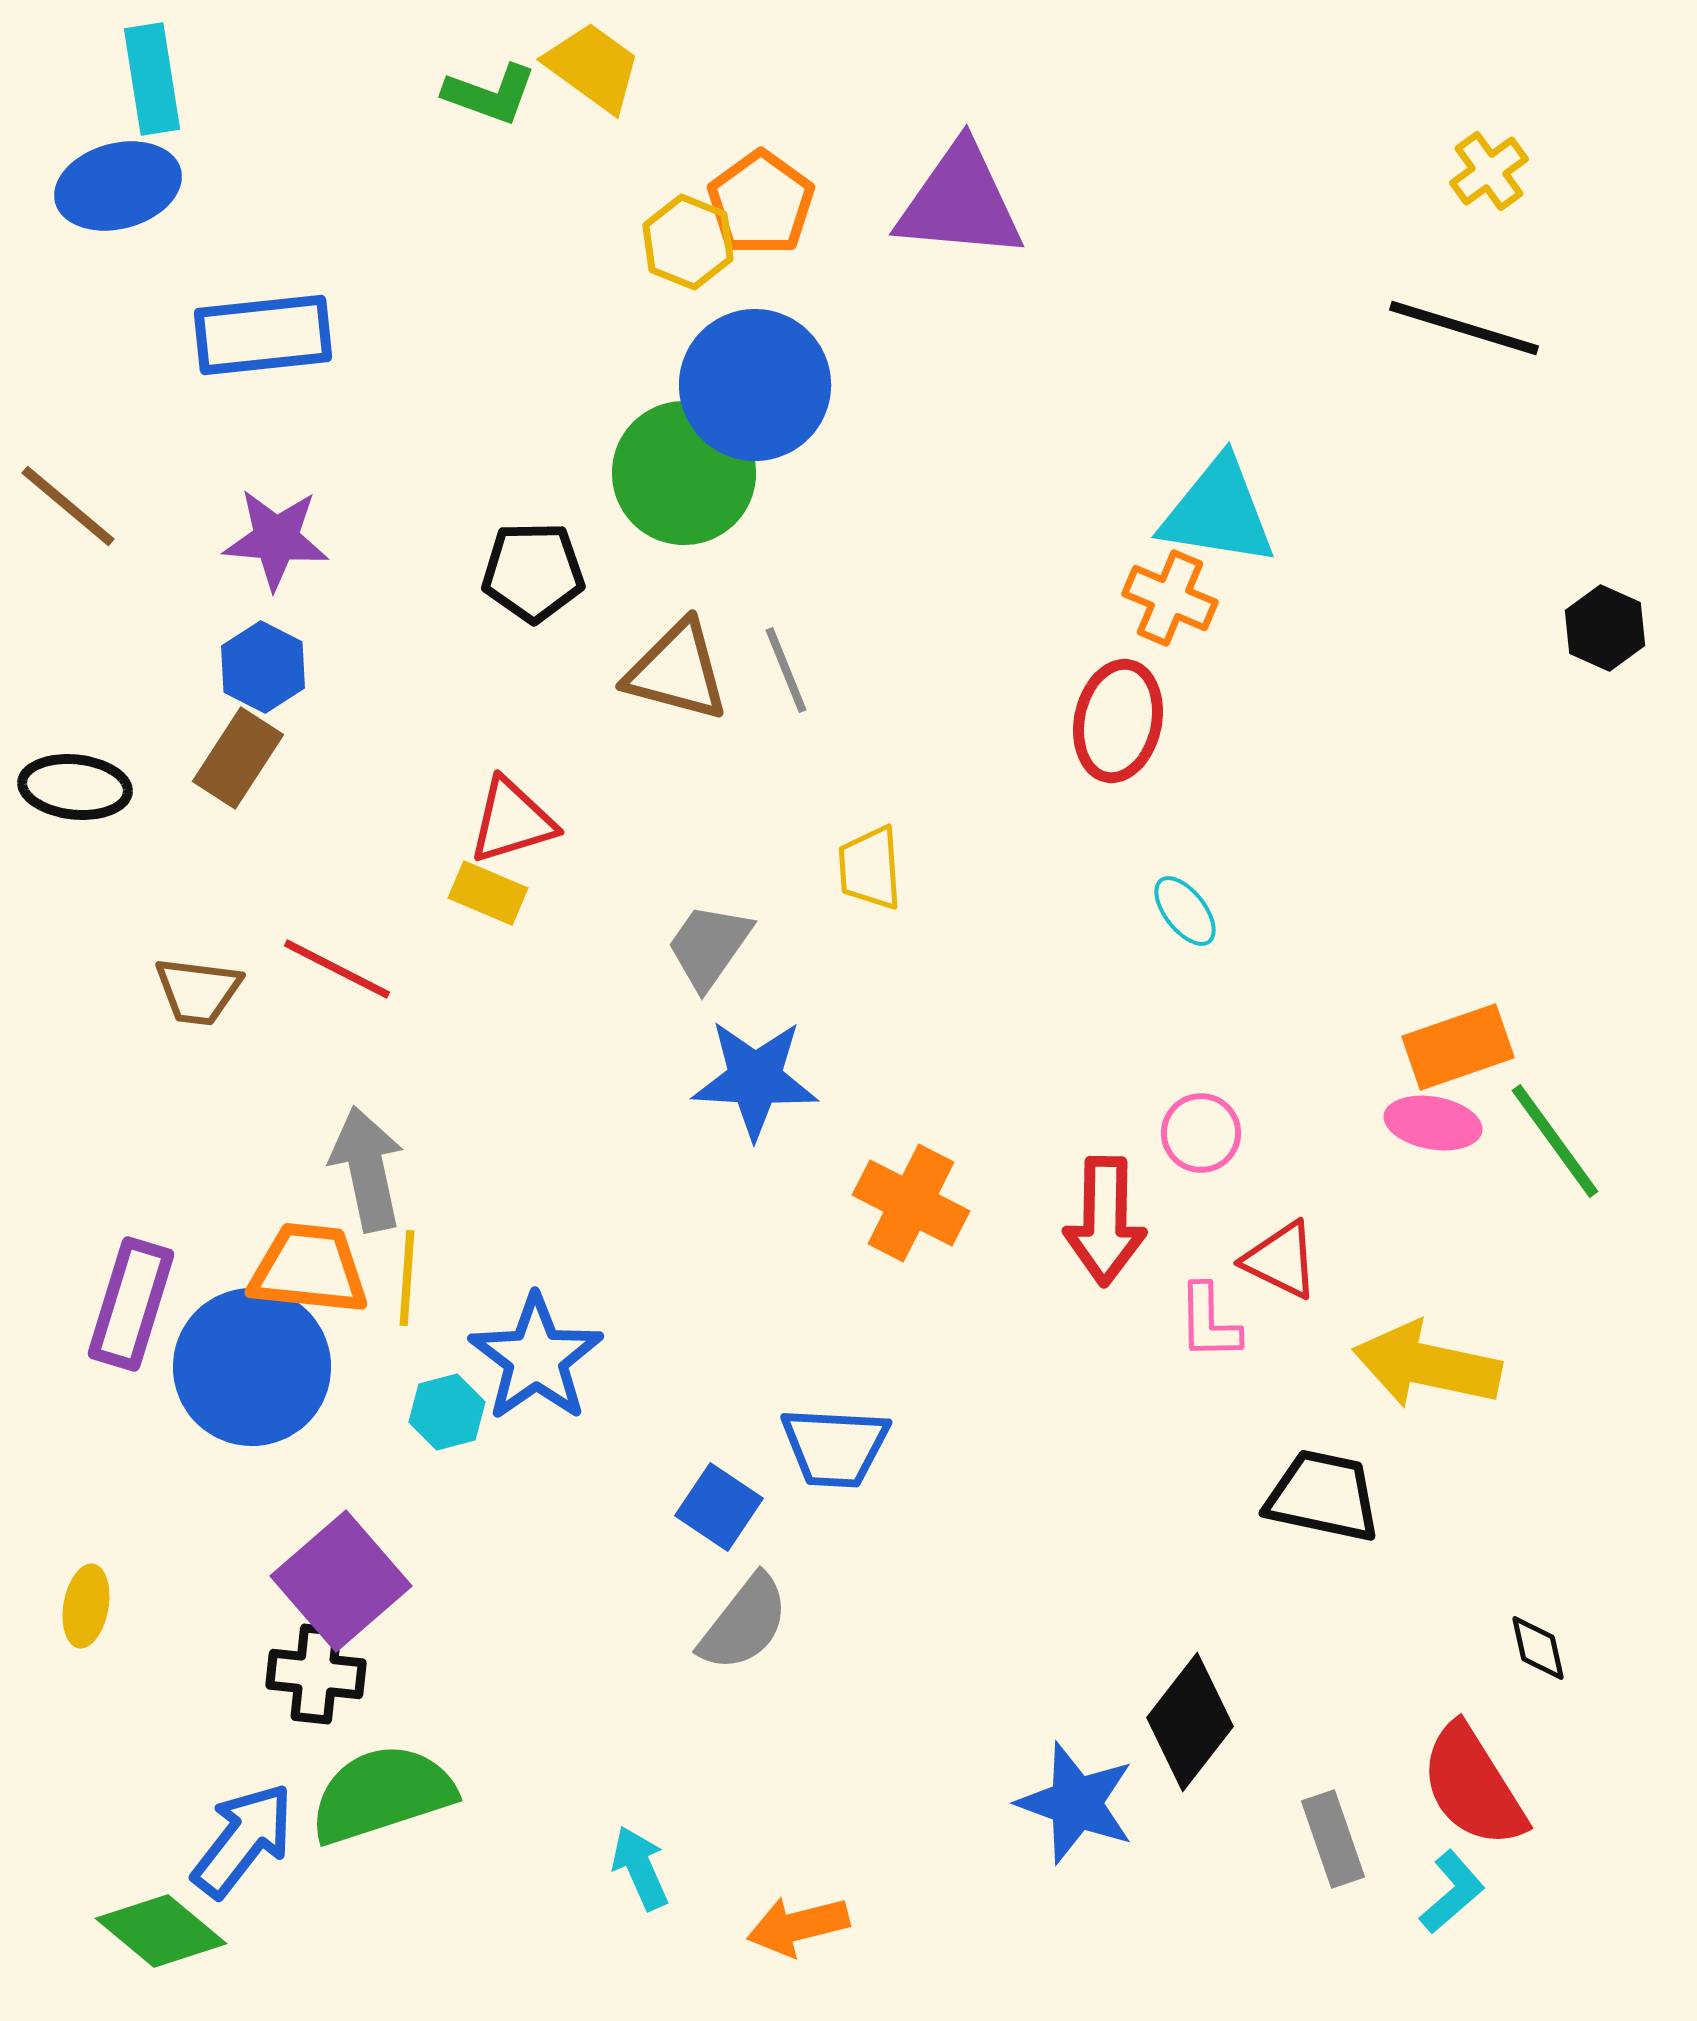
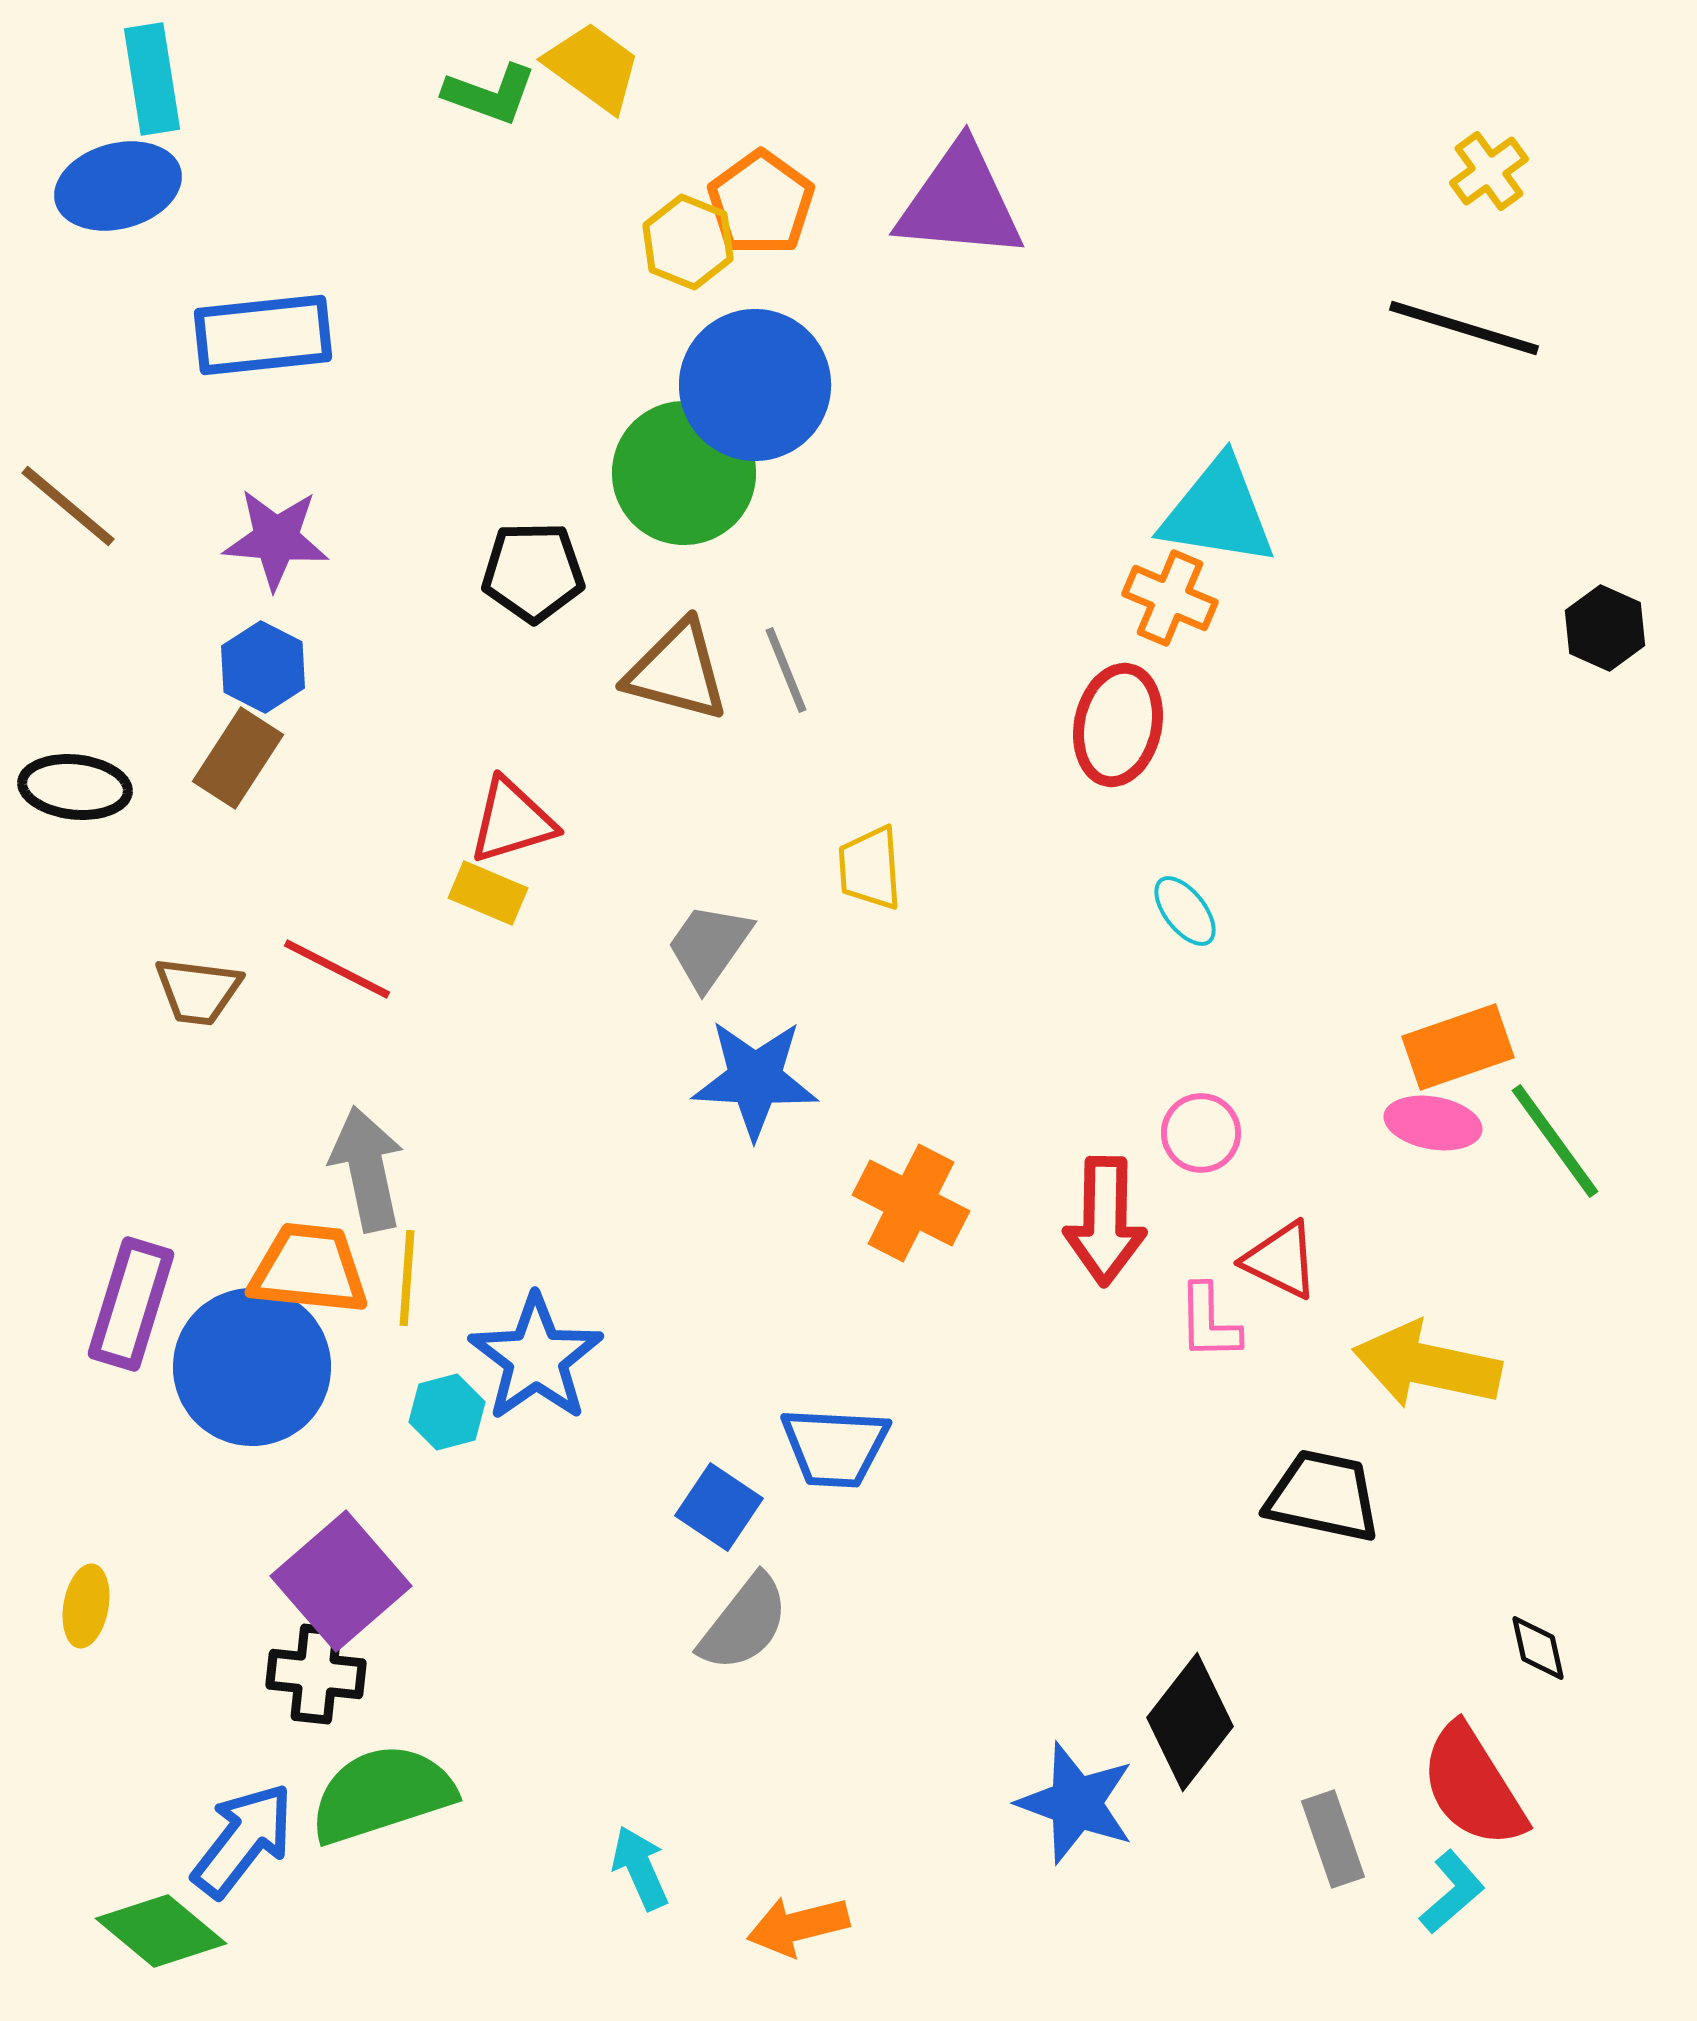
red ellipse at (1118, 721): moved 4 px down
